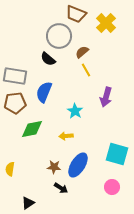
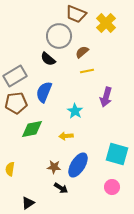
yellow line: moved 1 px right, 1 px down; rotated 72 degrees counterclockwise
gray rectangle: rotated 40 degrees counterclockwise
brown pentagon: moved 1 px right
